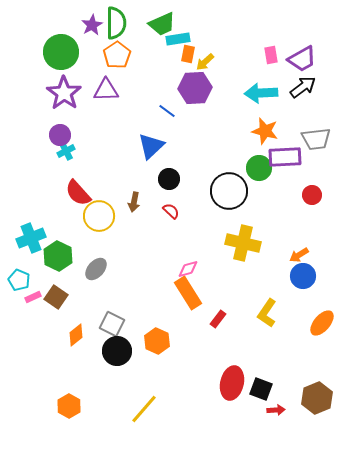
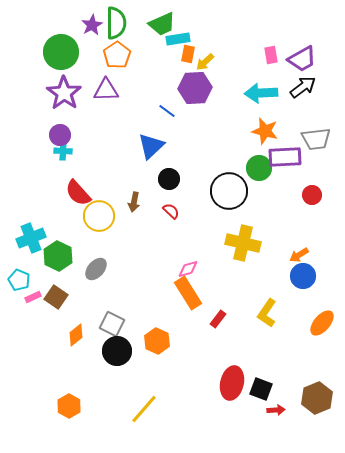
cyan cross at (66, 151): moved 3 px left; rotated 30 degrees clockwise
